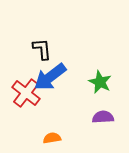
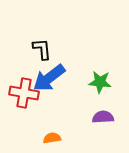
blue arrow: moved 1 px left, 1 px down
green star: rotated 20 degrees counterclockwise
red cross: moved 2 px left; rotated 28 degrees counterclockwise
